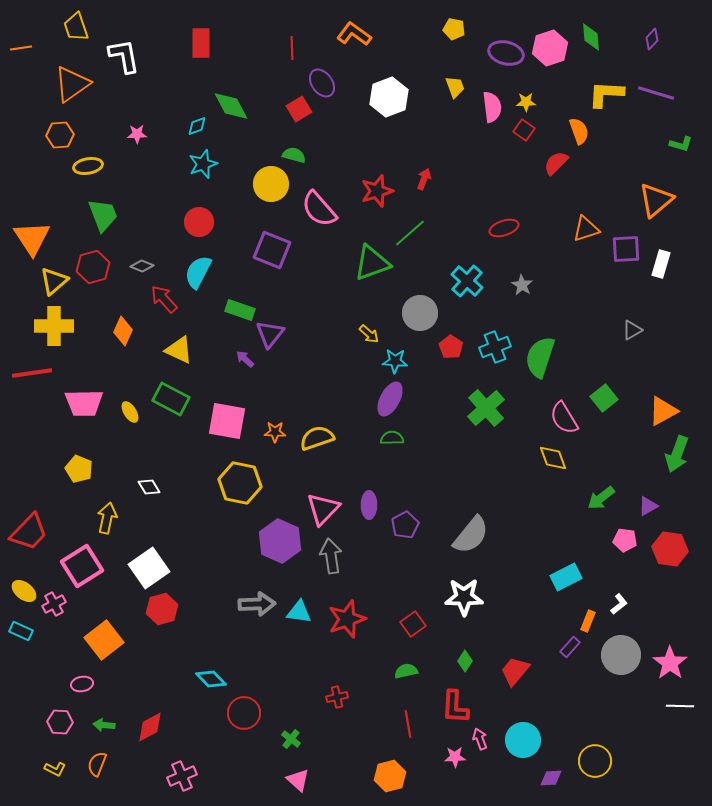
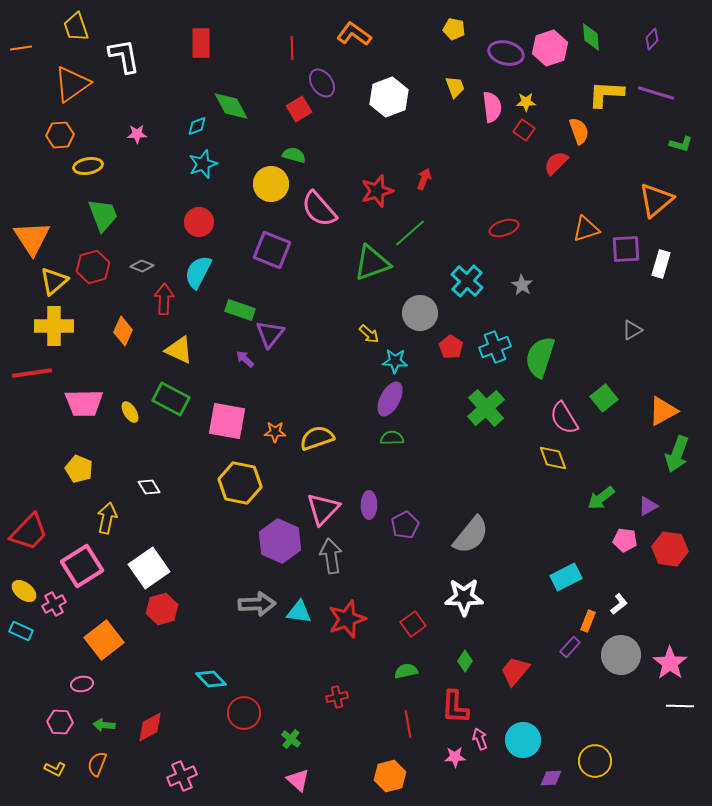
red arrow at (164, 299): rotated 44 degrees clockwise
